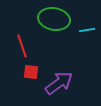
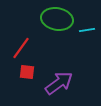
green ellipse: moved 3 px right
red line: moved 1 px left, 2 px down; rotated 55 degrees clockwise
red square: moved 4 px left
